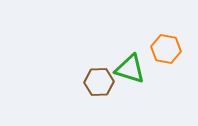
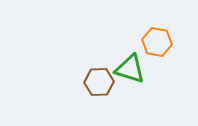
orange hexagon: moved 9 px left, 7 px up
